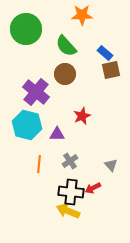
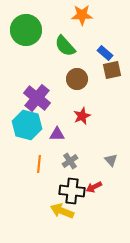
green circle: moved 1 px down
green semicircle: moved 1 px left
brown square: moved 1 px right
brown circle: moved 12 px right, 5 px down
purple cross: moved 1 px right, 6 px down
gray triangle: moved 5 px up
red arrow: moved 1 px right, 1 px up
black cross: moved 1 px right, 1 px up
yellow arrow: moved 6 px left
